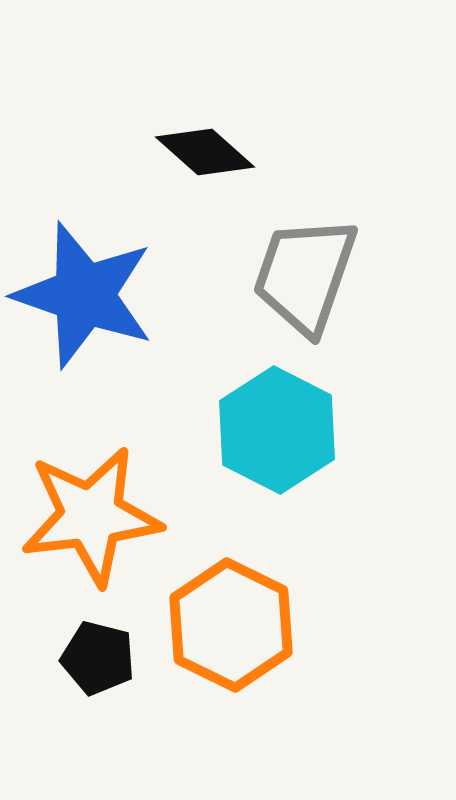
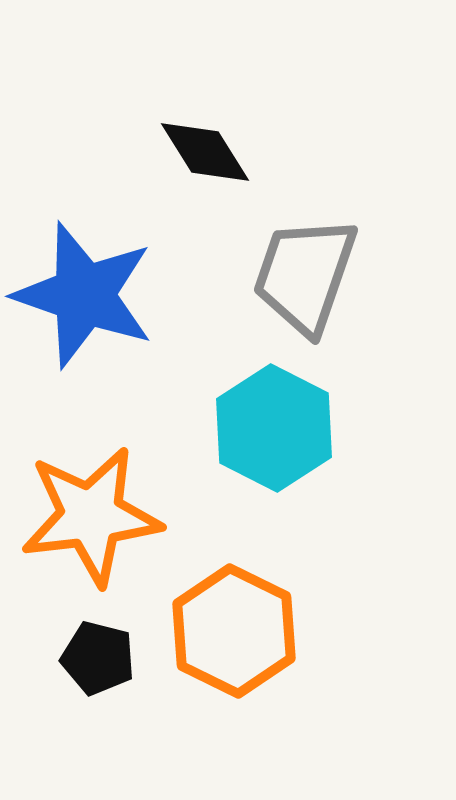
black diamond: rotated 16 degrees clockwise
cyan hexagon: moved 3 px left, 2 px up
orange hexagon: moved 3 px right, 6 px down
